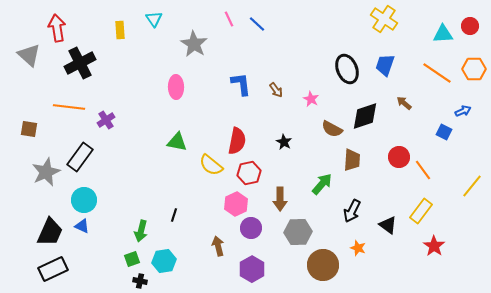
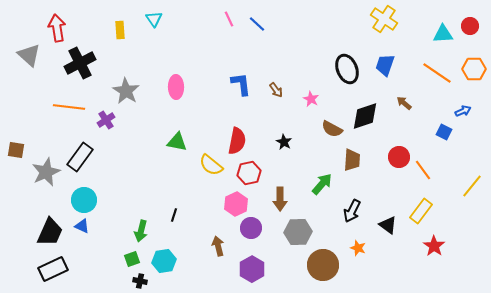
gray star at (194, 44): moved 68 px left, 47 px down
brown square at (29, 129): moved 13 px left, 21 px down
